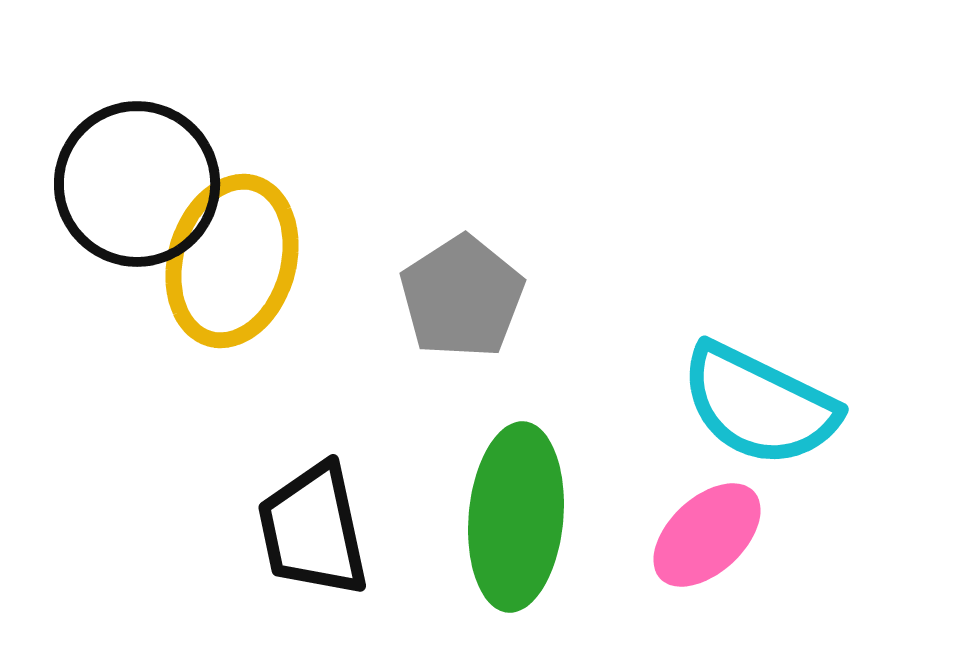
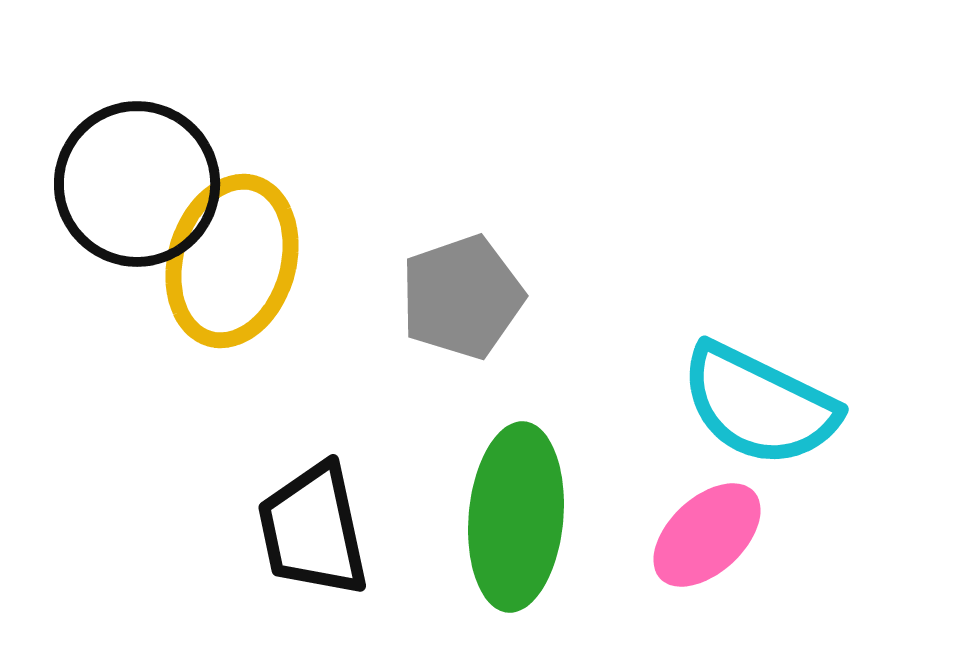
gray pentagon: rotated 14 degrees clockwise
